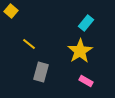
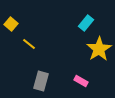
yellow square: moved 13 px down
yellow star: moved 19 px right, 2 px up
gray rectangle: moved 9 px down
pink rectangle: moved 5 px left
